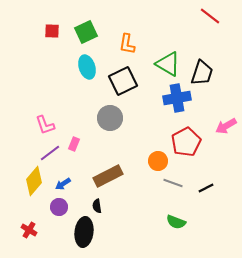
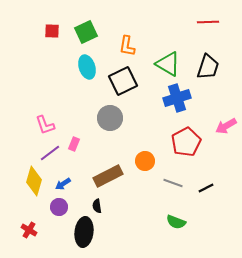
red line: moved 2 px left, 6 px down; rotated 40 degrees counterclockwise
orange L-shape: moved 2 px down
black trapezoid: moved 6 px right, 6 px up
blue cross: rotated 8 degrees counterclockwise
orange circle: moved 13 px left
yellow diamond: rotated 24 degrees counterclockwise
